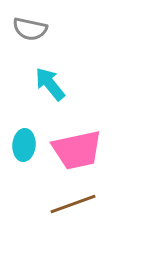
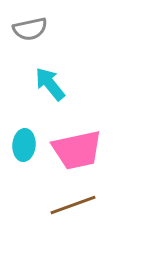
gray semicircle: rotated 24 degrees counterclockwise
brown line: moved 1 px down
